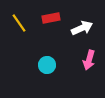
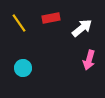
white arrow: rotated 15 degrees counterclockwise
cyan circle: moved 24 px left, 3 px down
